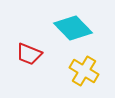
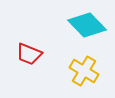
cyan diamond: moved 14 px right, 3 px up
